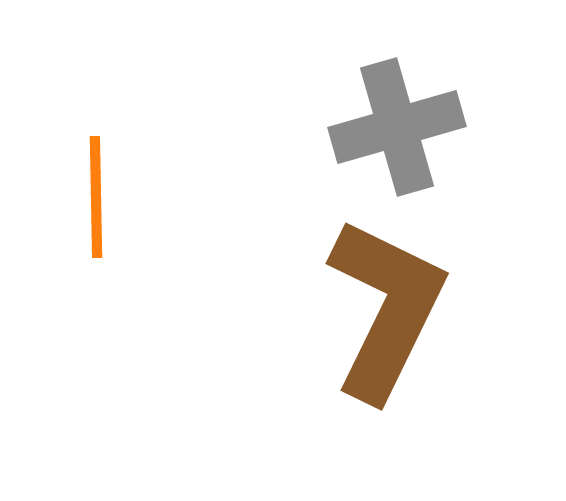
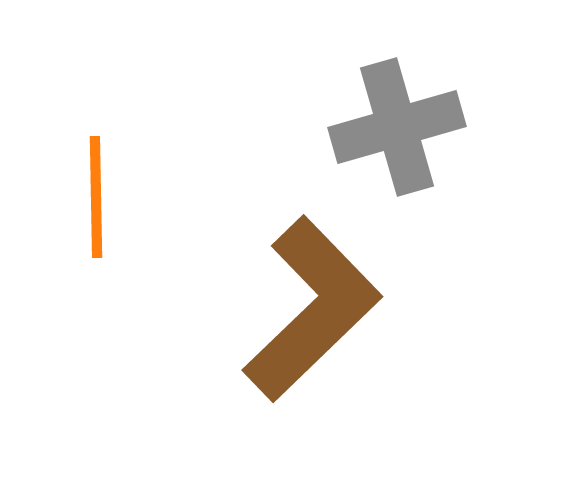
brown L-shape: moved 74 px left; rotated 20 degrees clockwise
